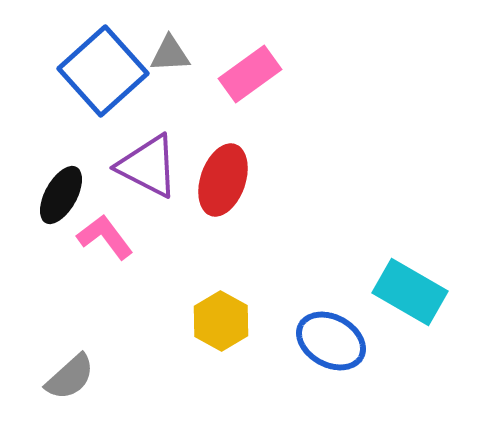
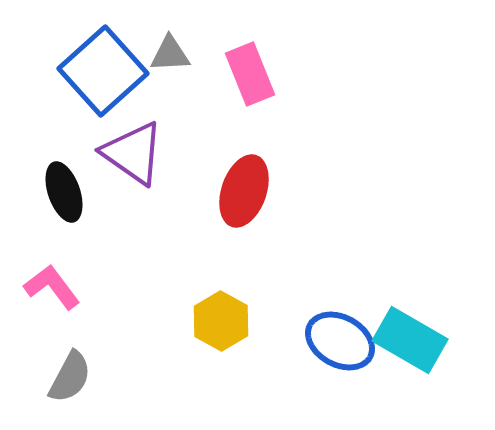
pink rectangle: rotated 76 degrees counterclockwise
purple triangle: moved 15 px left, 13 px up; rotated 8 degrees clockwise
red ellipse: moved 21 px right, 11 px down
black ellipse: moved 3 px right, 3 px up; rotated 48 degrees counterclockwise
pink L-shape: moved 53 px left, 50 px down
cyan rectangle: moved 48 px down
blue ellipse: moved 9 px right
gray semicircle: rotated 20 degrees counterclockwise
